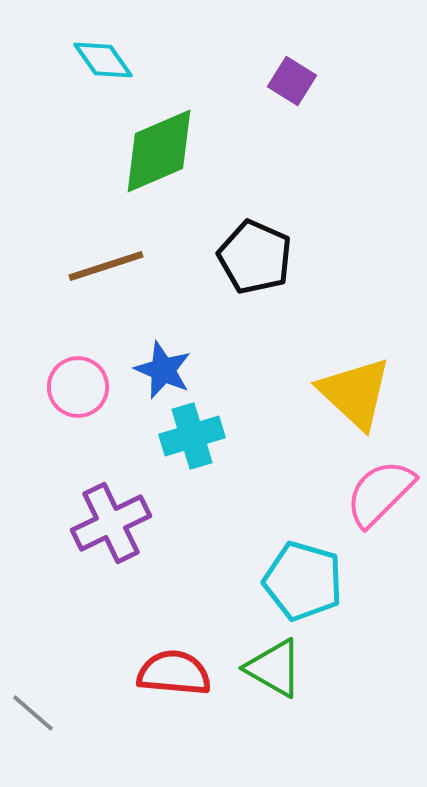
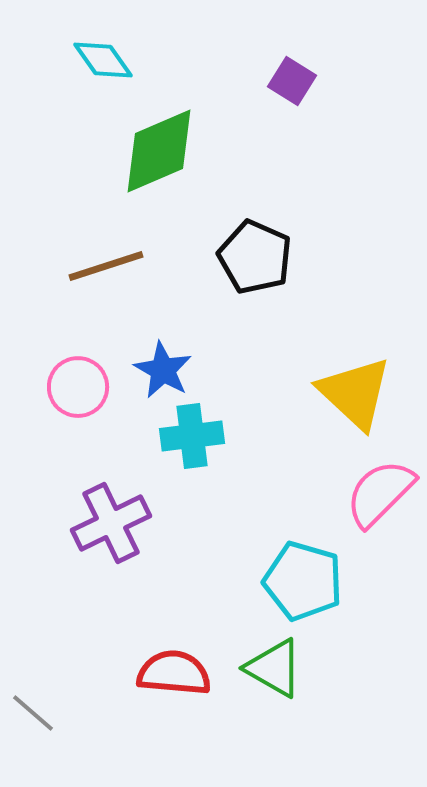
blue star: rotated 6 degrees clockwise
cyan cross: rotated 10 degrees clockwise
